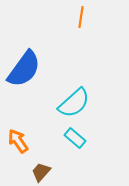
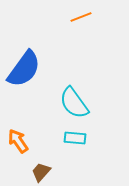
orange line: rotated 60 degrees clockwise
cyan semicircle: rotated 96 degrees clockwise
cyan rectangle: rotated 35 degrees counterclockwise
